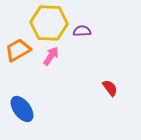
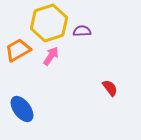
yellow hexagon: rotated 21 degrees counterclockwise
